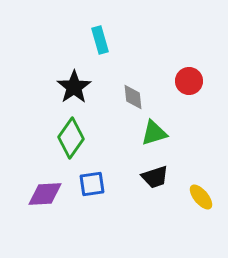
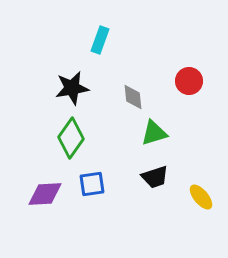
cyan rectangle: rotated 36 degrees clockwise
black star: moved 2 px left, 1 px down; rotated 24 degrees clockwise
